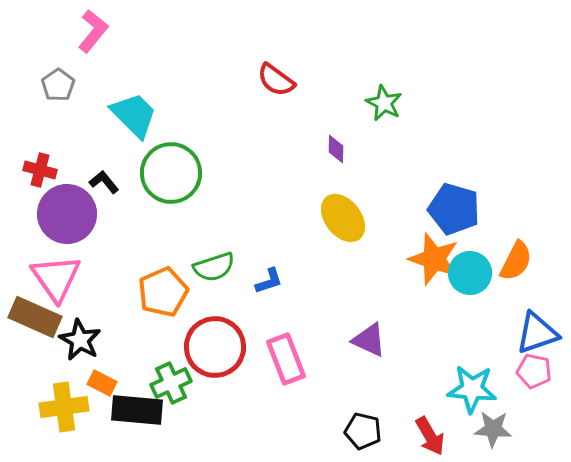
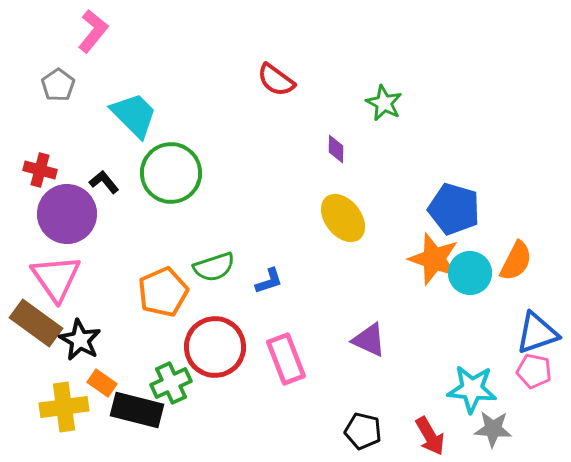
brown rectangle: moved 1 px right, 6 px down; rotated 12 degrees clockwise
orange rectangle: rotated 8 degrees clockwise
black rectangle: rotated 9 degrees clockwise
